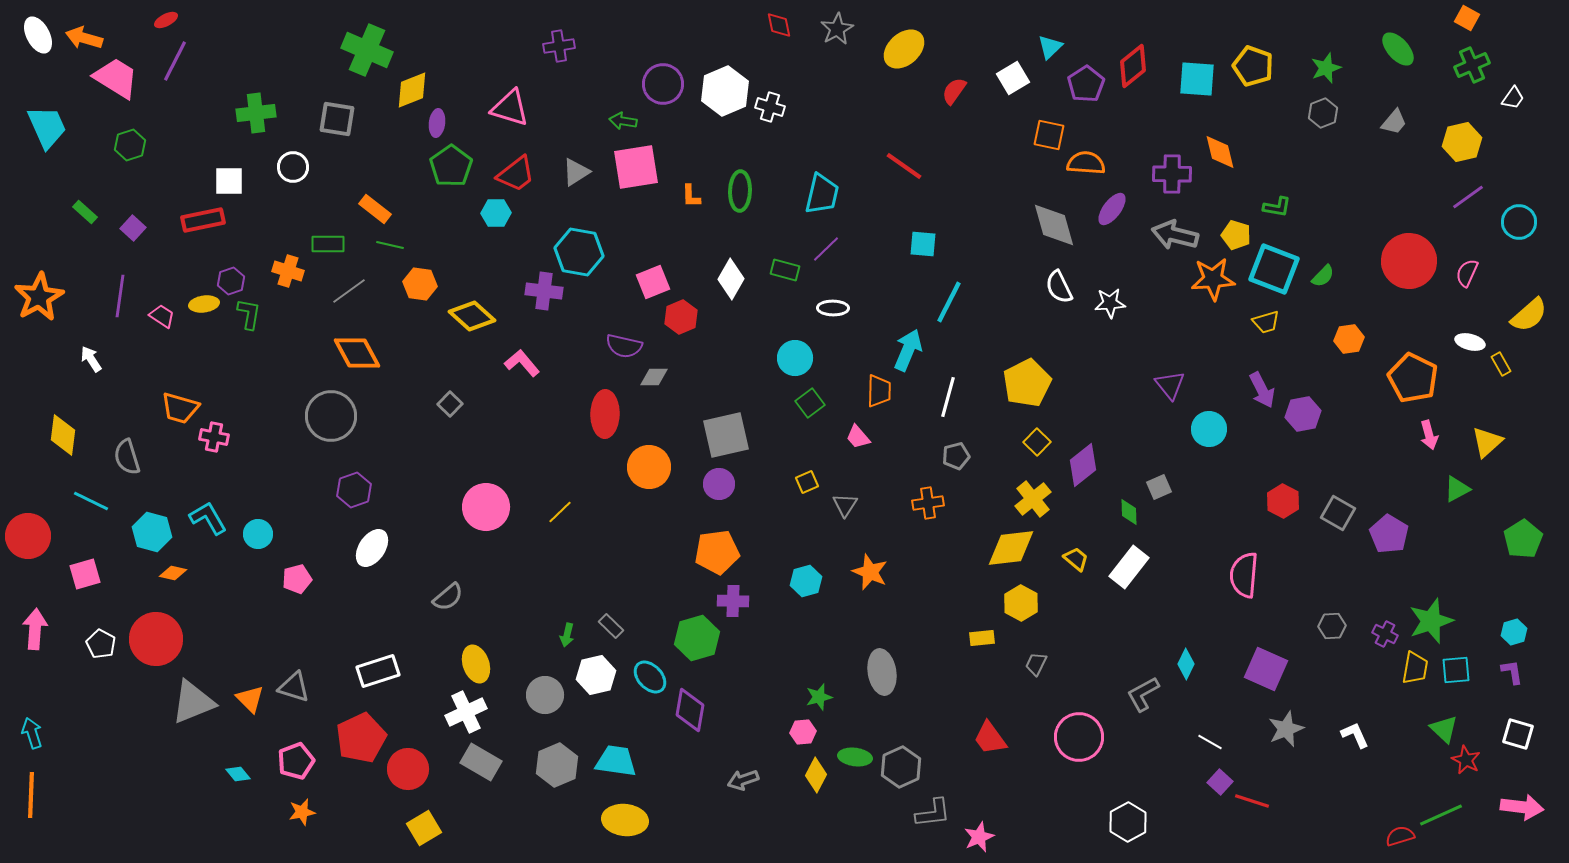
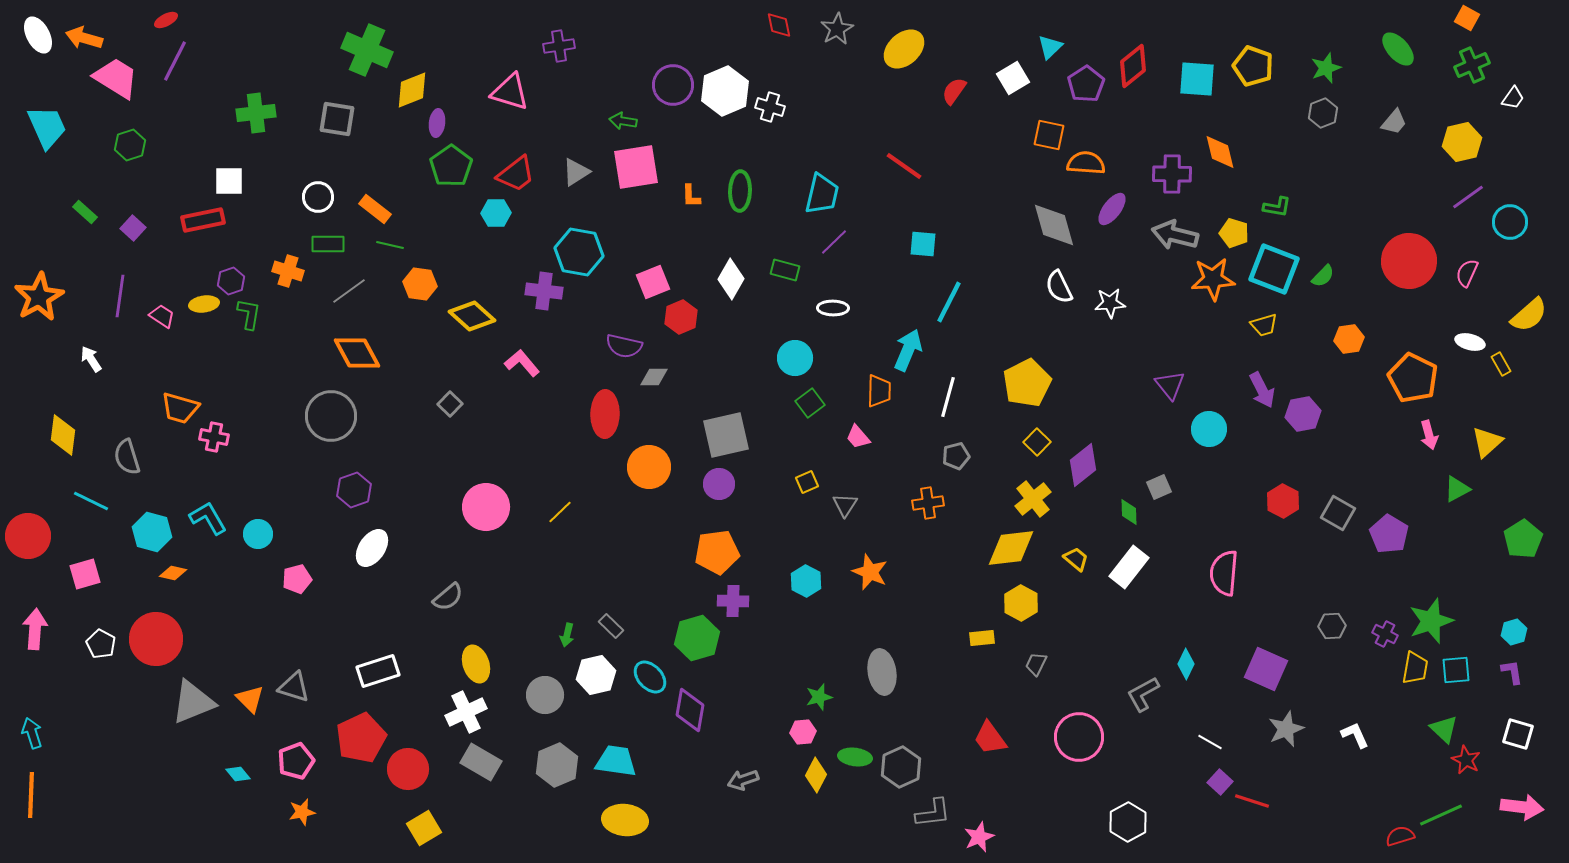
purple circle at (663, 84): moved 10 px right, 1 px down
pink triangle at (510, 108): moved 16 px up
white circle at (293, 167): moved 25 px right, 30 px down
cyan circle at (1519, 222): moved 9 px left
yellow pentagon at (1236, 235): moved 2 px left, 2 px up
purple line at (826, 249): moved 8 px right, 7 px up
yellow trapezoid at (1266, 322): moved 2 px left, 3 px down
pink semicircle at (1244, 575): moved 20 px left, 2 px up
cyan hexagon at (806, 581): rotated 16 degrees counterclockwise
